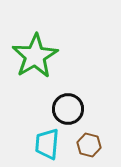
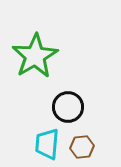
black circle: moved 2 px up
brown hexagon: moved 7 px left, 2 px down; rotated 20 degrees counterclockwise
